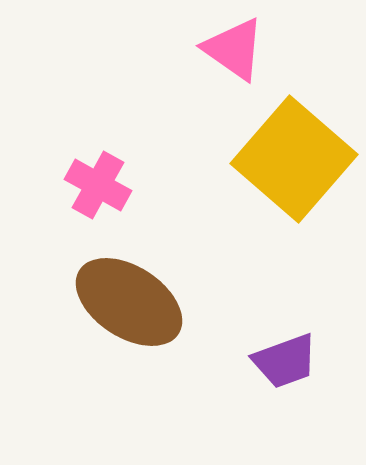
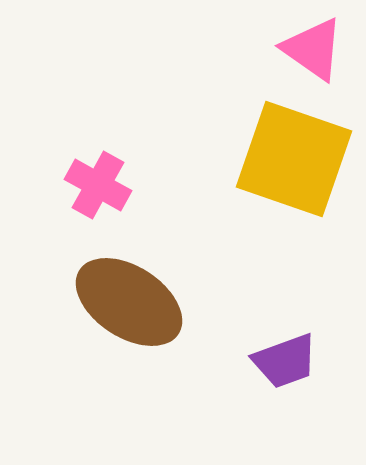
pink triangle: moved 79 px right
yellow square: rotated 22 degrees counterclockwise
